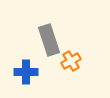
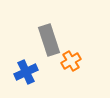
blue cross: rotated 25 degrees counterclockwise
